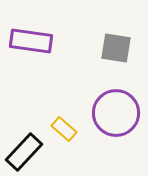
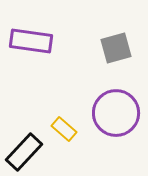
gray square: rotated 24 degrees counterclockwise
